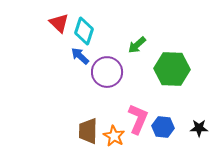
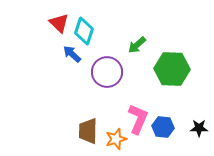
blue arrow: moved 8 px left, 2 px up
orange star: moved 2 px right, 3 px down; rotated 25 degrees clockwise
